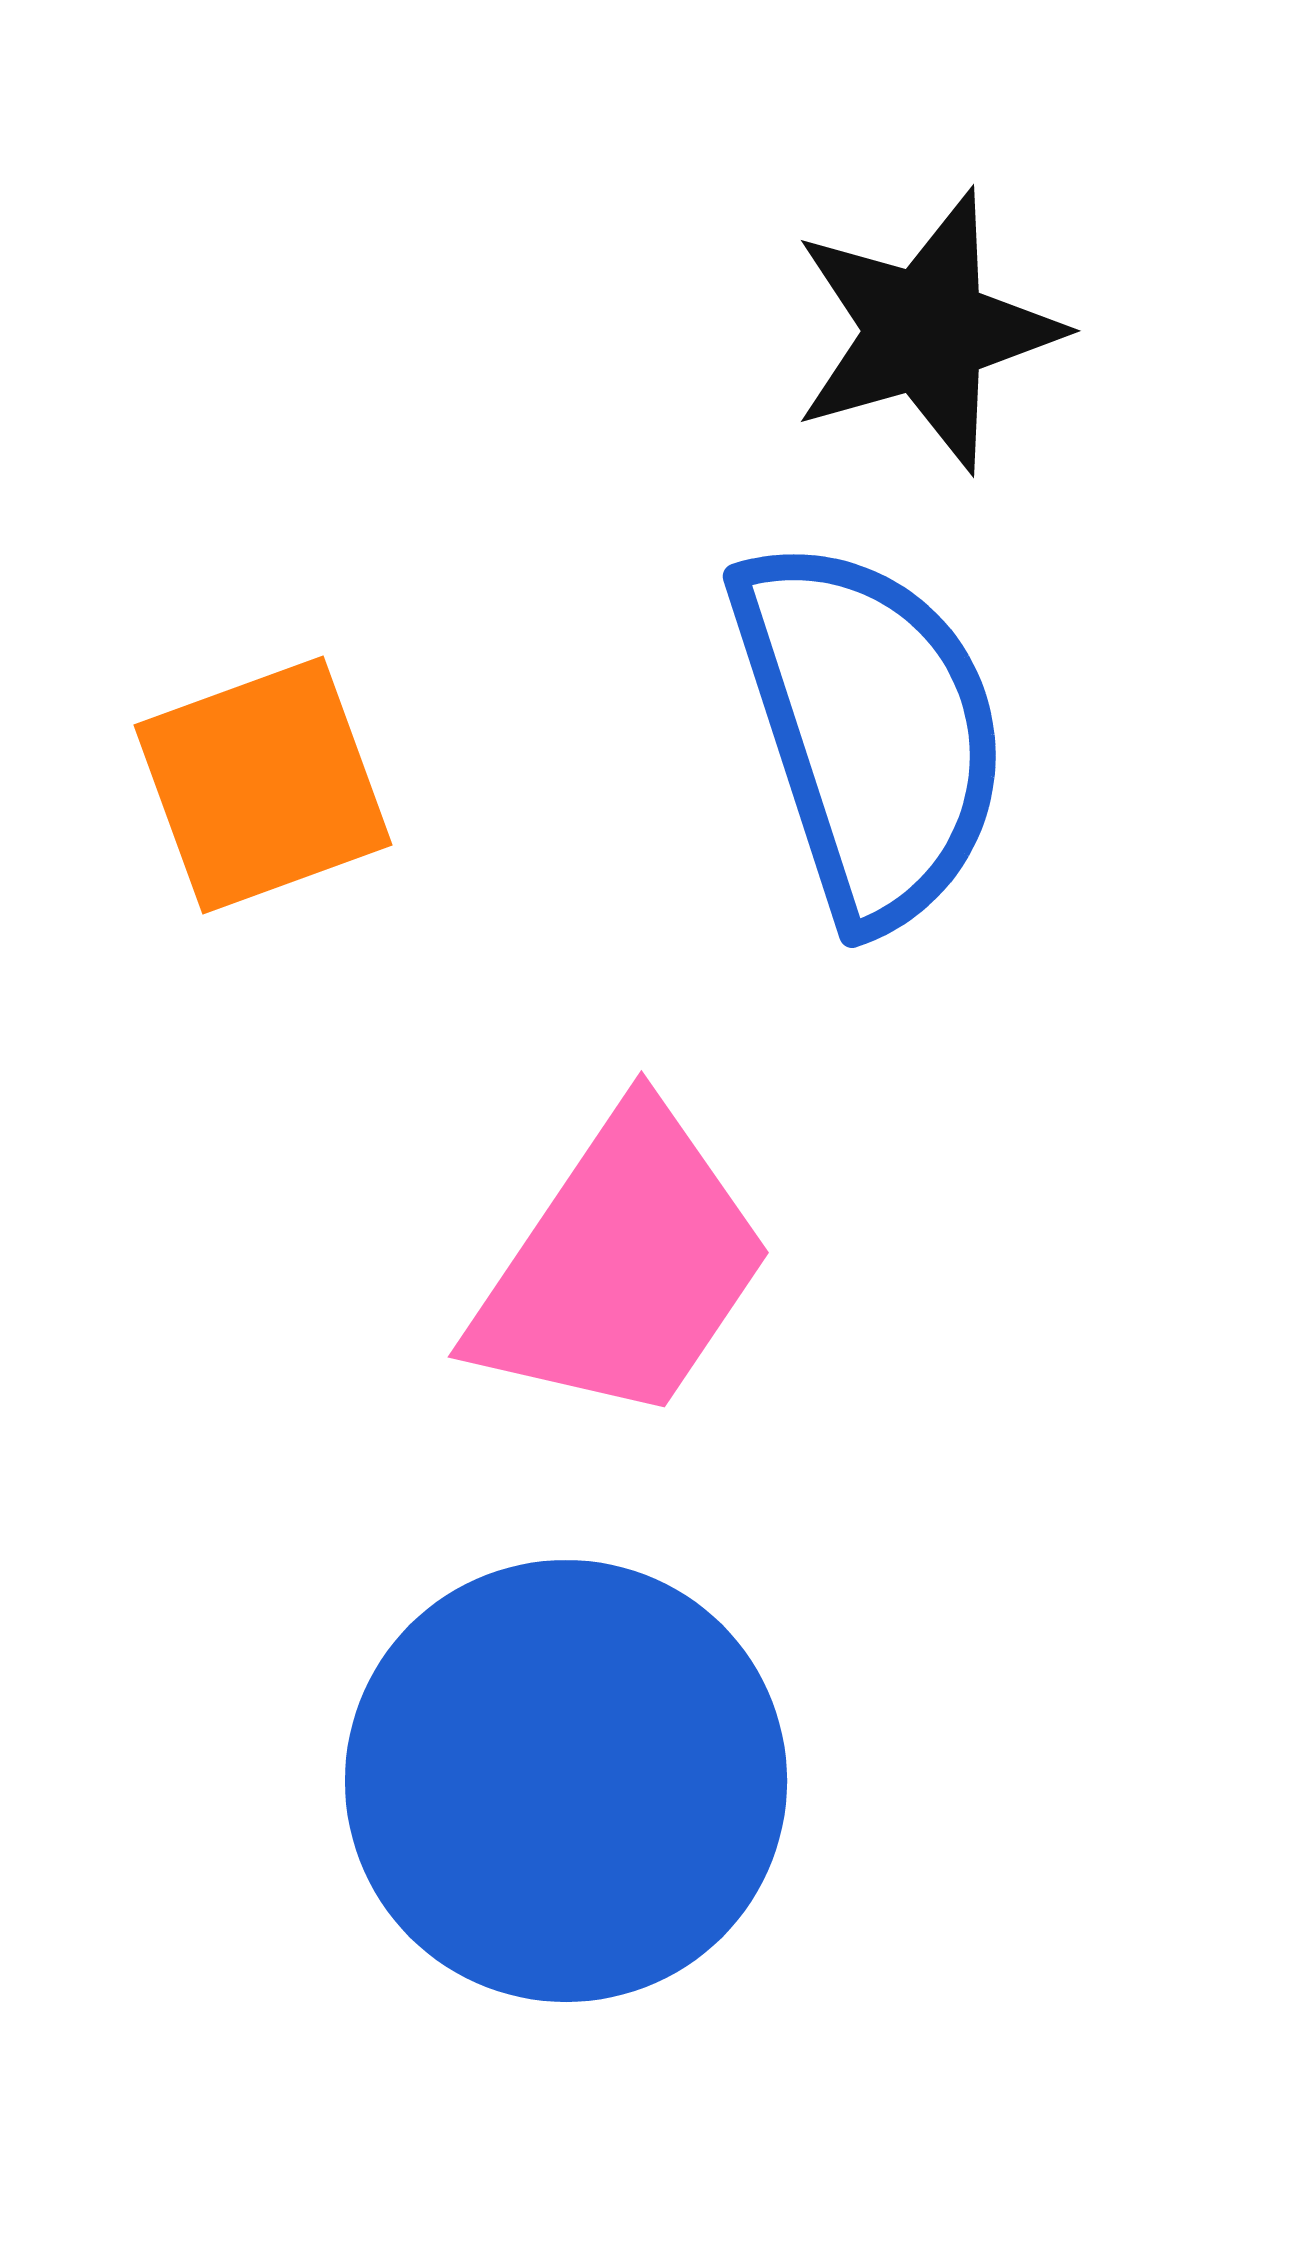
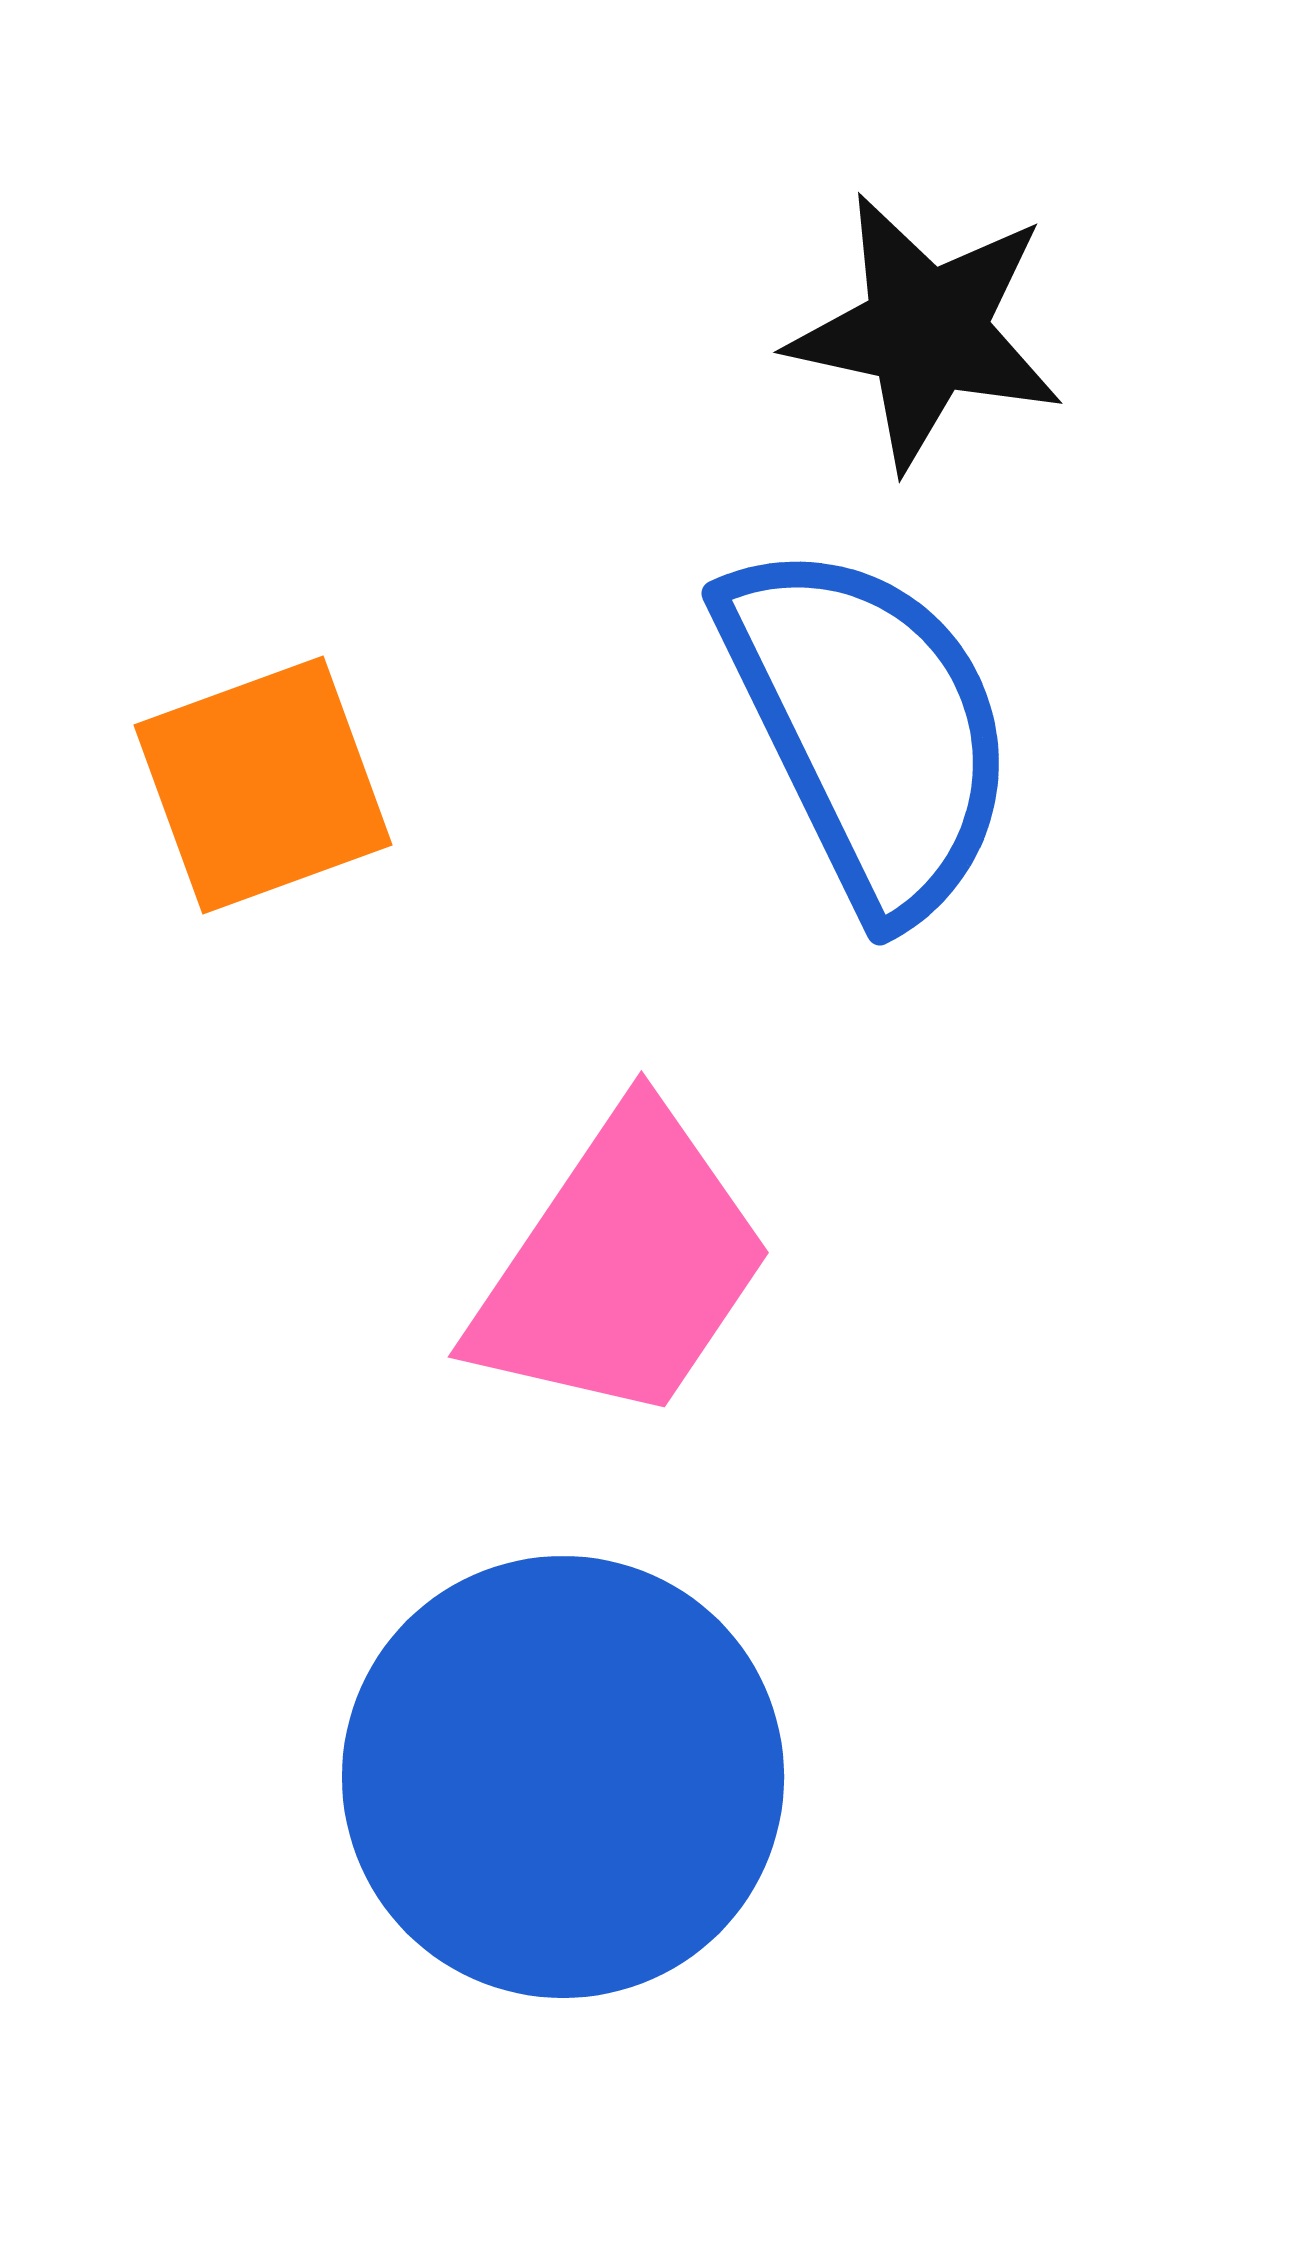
black star: rotated 28 degrees clockwise
blue semicircle: moved 1 px left, 3 px up; rotated 8 degrees counterclockwise
blue circle: moved 3 px left, 4 px up
